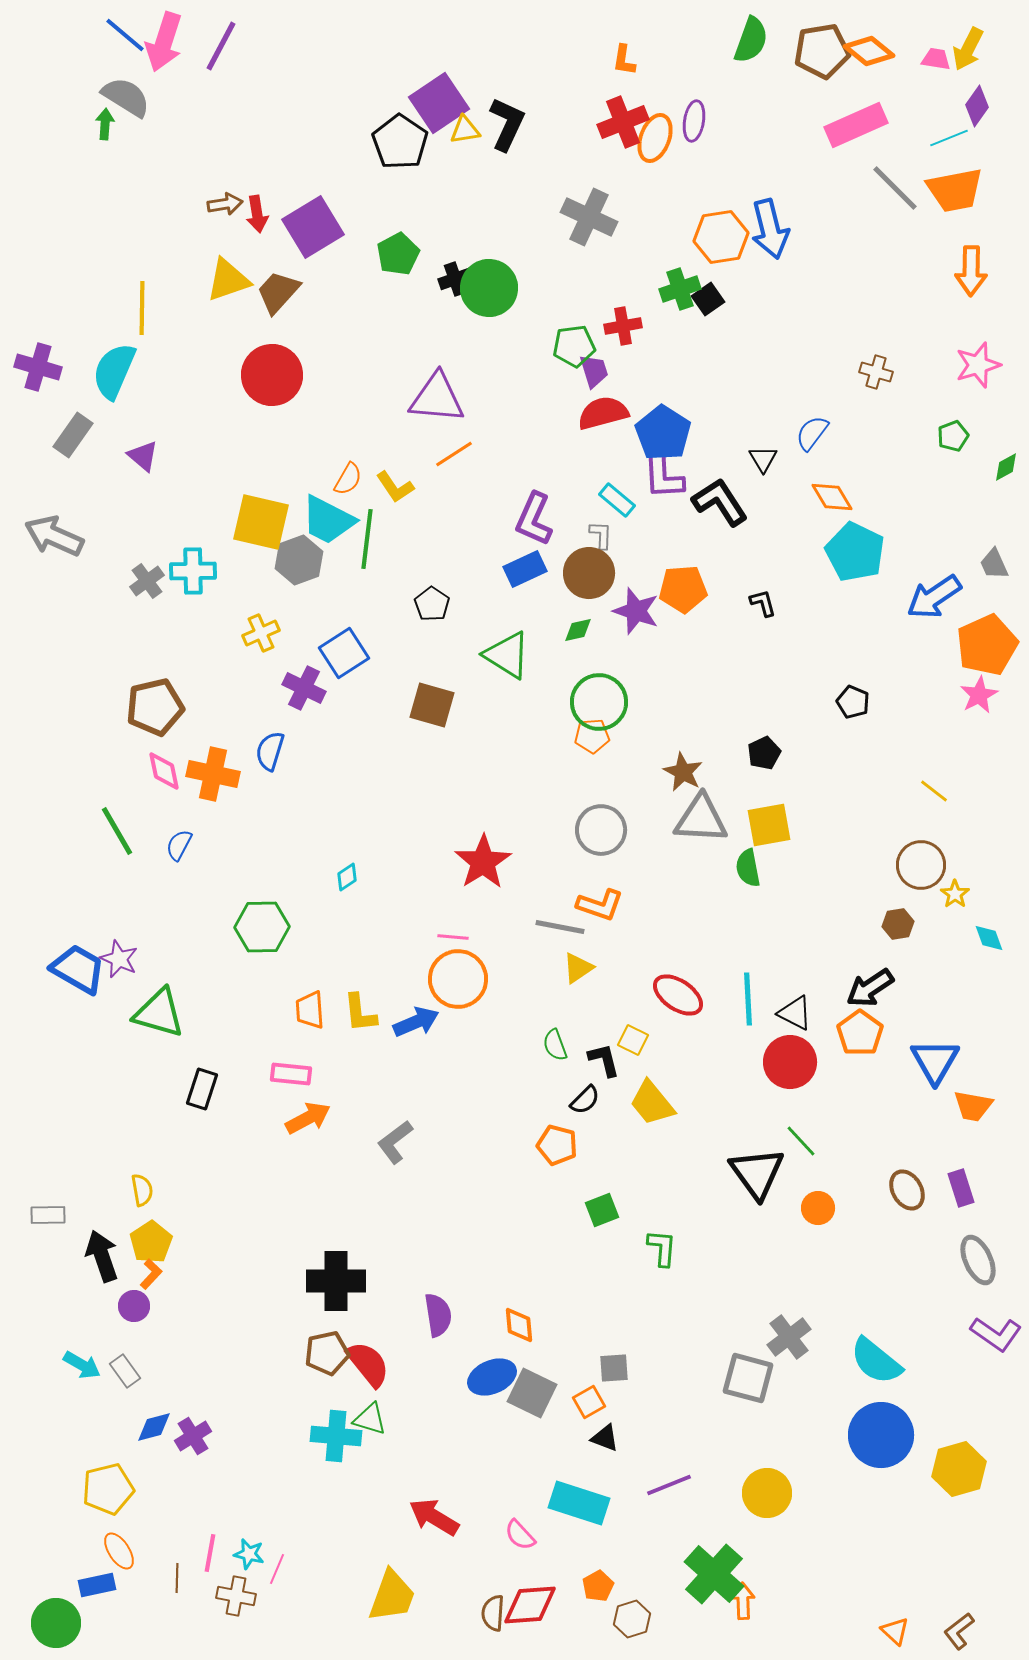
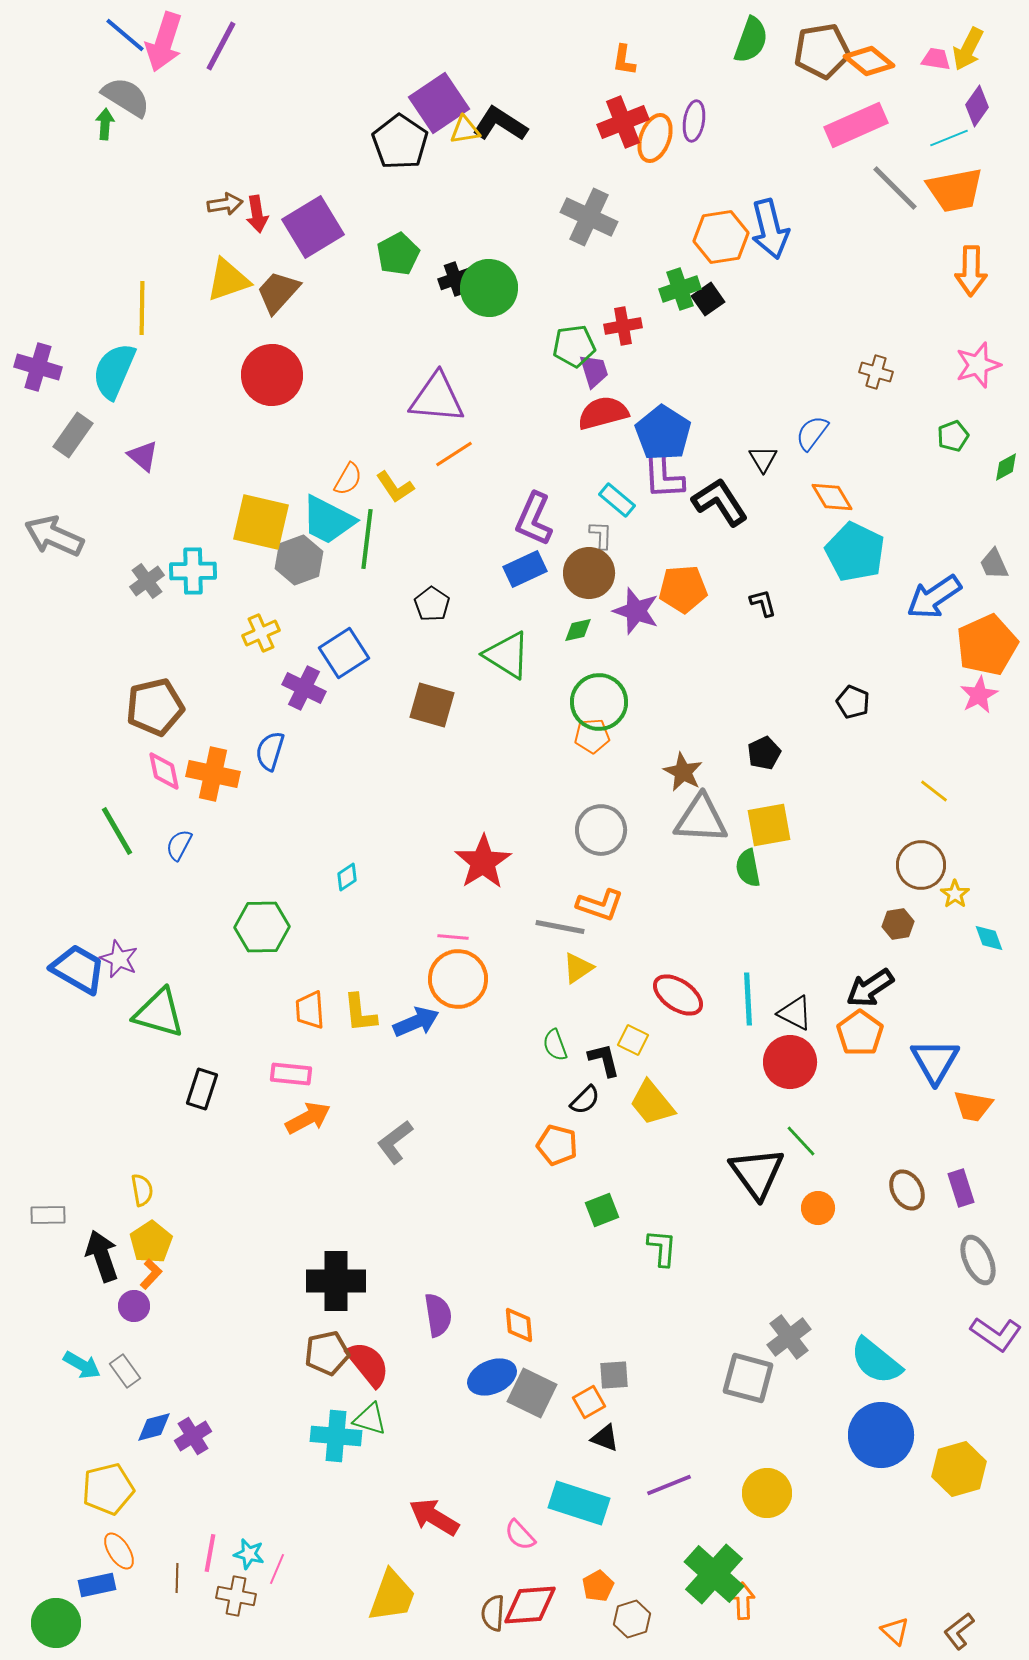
orange diamond at (869, 51): moved 10 px down
black L-shape at (507, 124): moved 7 px left; rotated 82 degrees counterclockwise
gray square at (614, 1368): moved 7 px down
